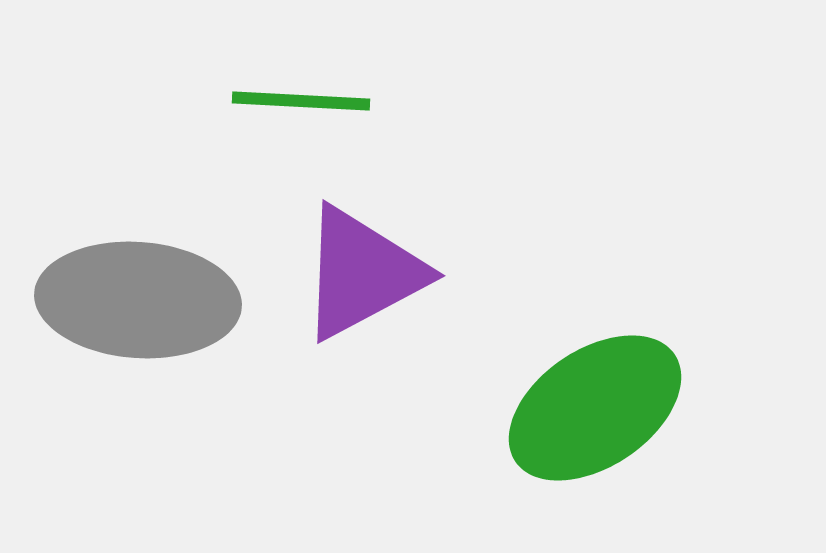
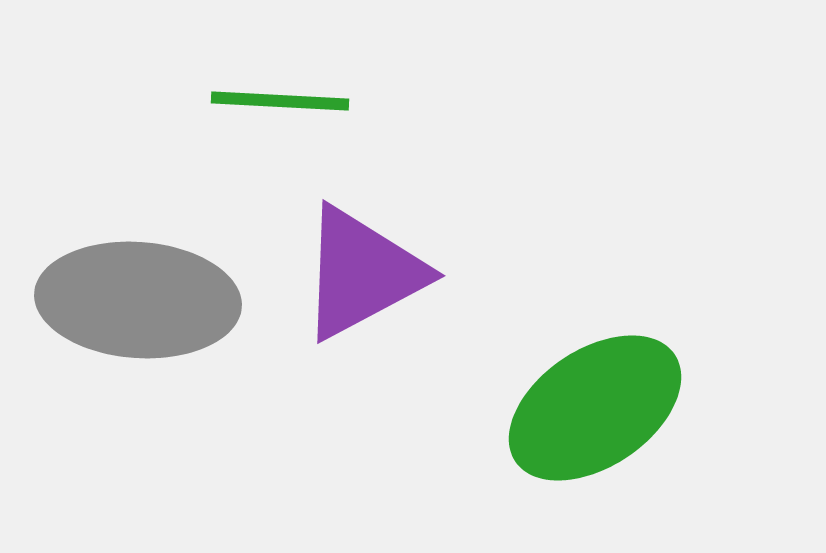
green line: moved 21 px left
